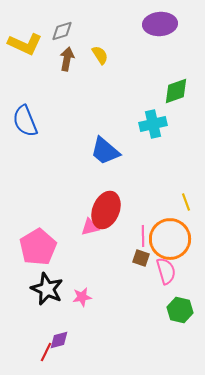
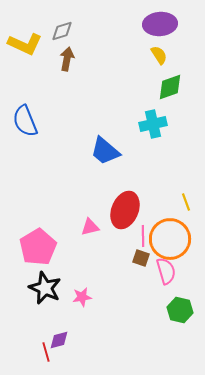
yellow semicircle: moved 59 px right
green diamond: moved 6 px left, 4 px up
red ellipse: moved 19 px right
black star: moved 2 px left, 1 px up
red line: rotated 42 degrees counterclockwise
